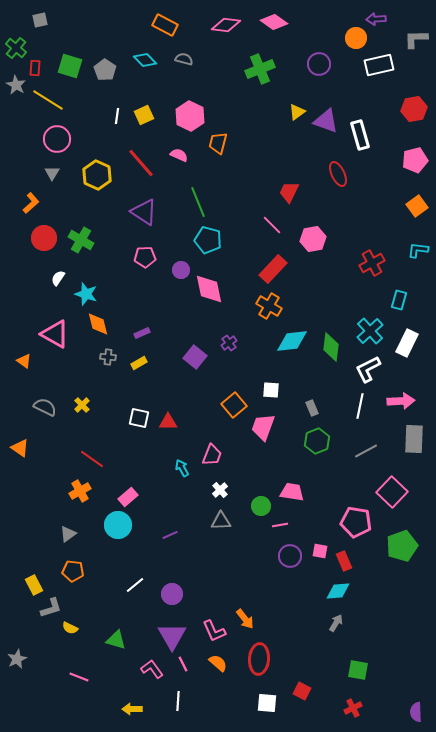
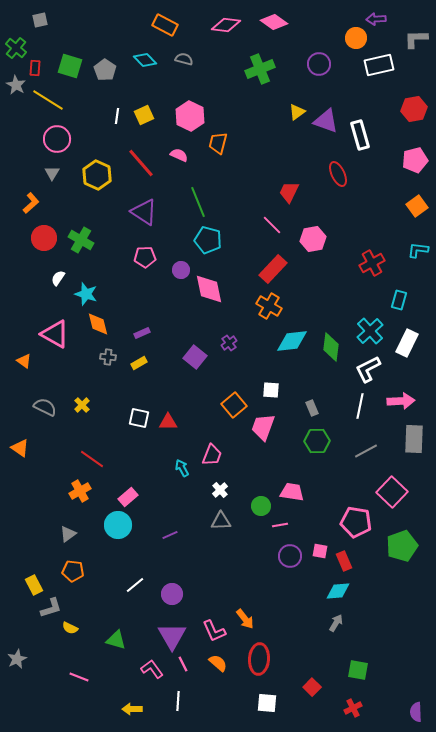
green hexagon at (317, 441): rotated 20 degrees clockwise
red square at (302, 691): moved 10 px right, 4 px up; rotated 18 degrees clockwise
